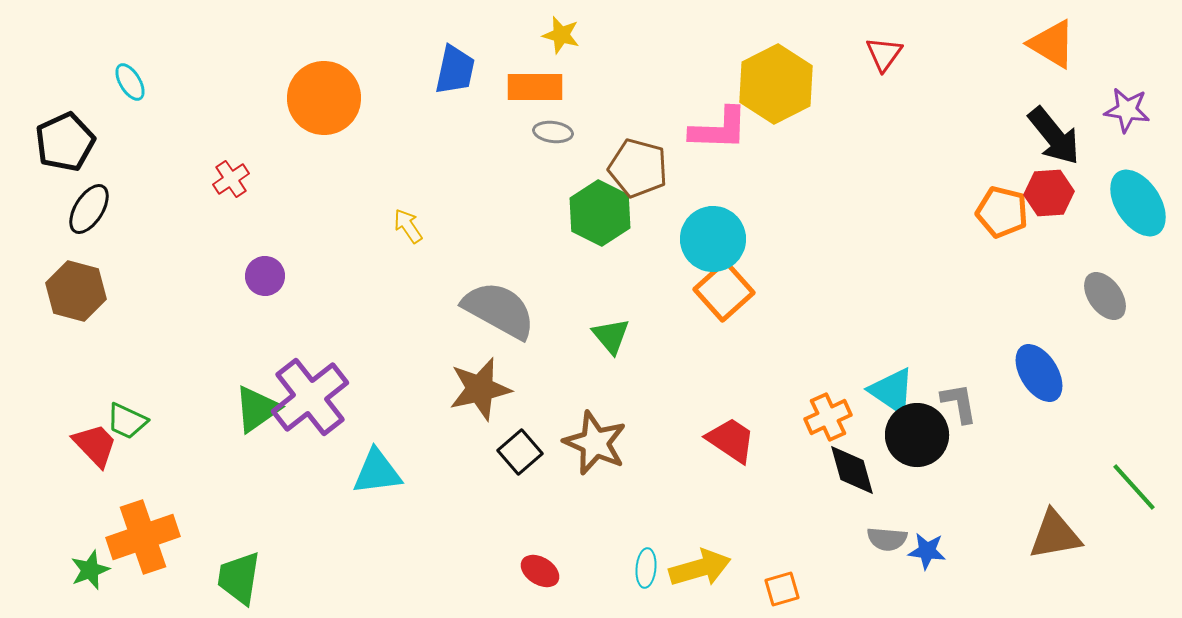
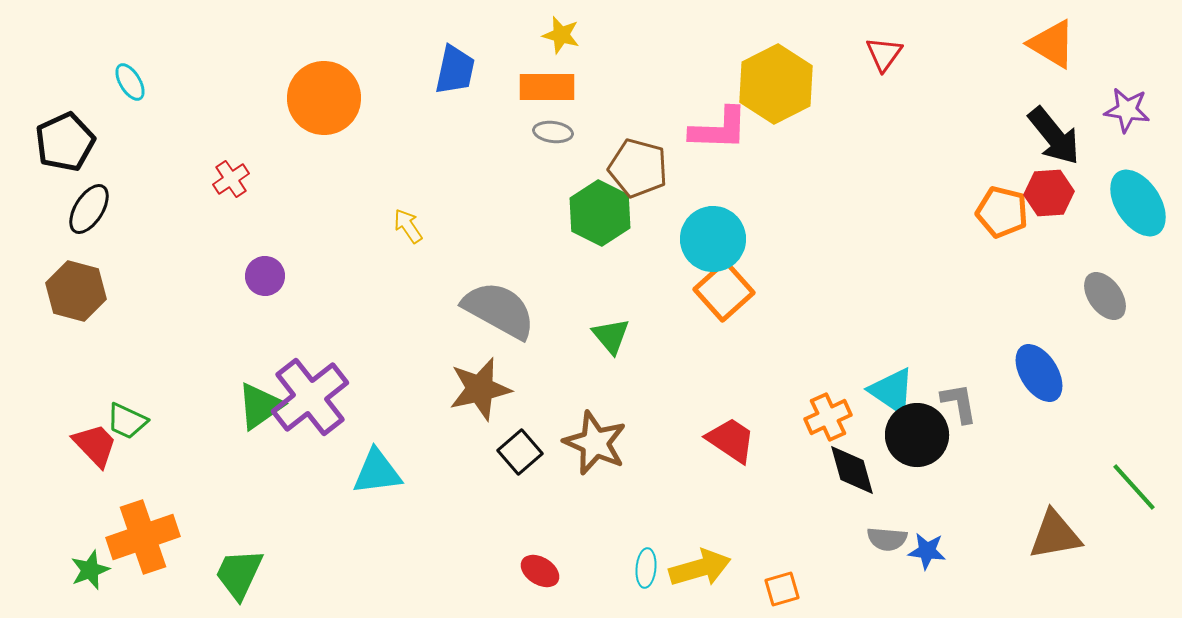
orange rectangle at (535, 87): moved 12 px right
green triangle at (257, 409): moved 3 px right, 3 px up
green trapezoid at (239, 578): moved 4 px up; rotated 16 degrees clockwise
